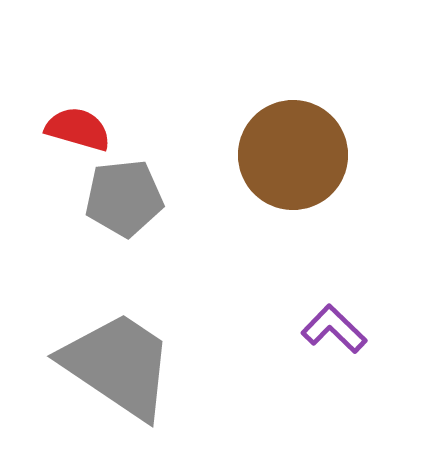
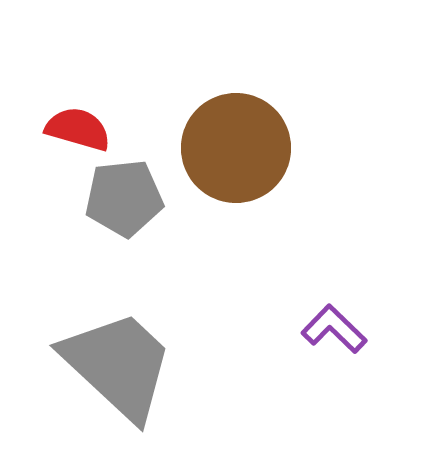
brown circle: moved 57 px left, 7 px up
gray trapezoid: rotated 9 degrees clockwise
